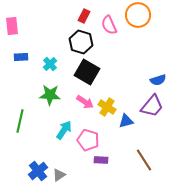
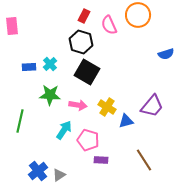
blue rectangle: moved 8 px right, 10 px down
blue semicircle: moved 8 px right, 26 px up
pink arrow: moved 7 px left, 3 px down; rotated 24 degrees counterclockwise
